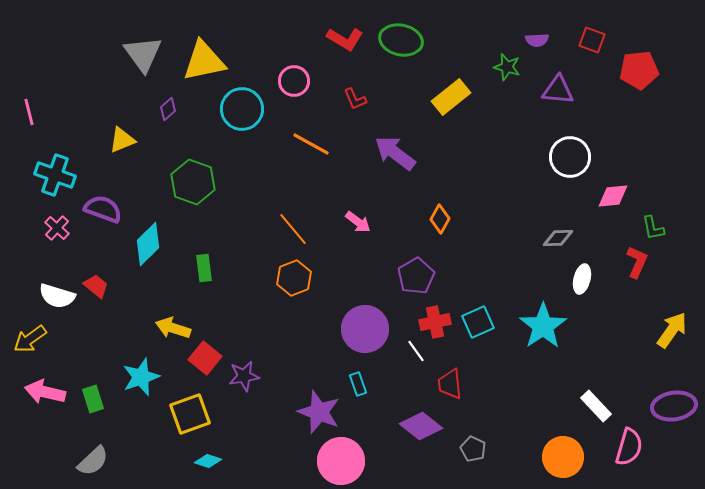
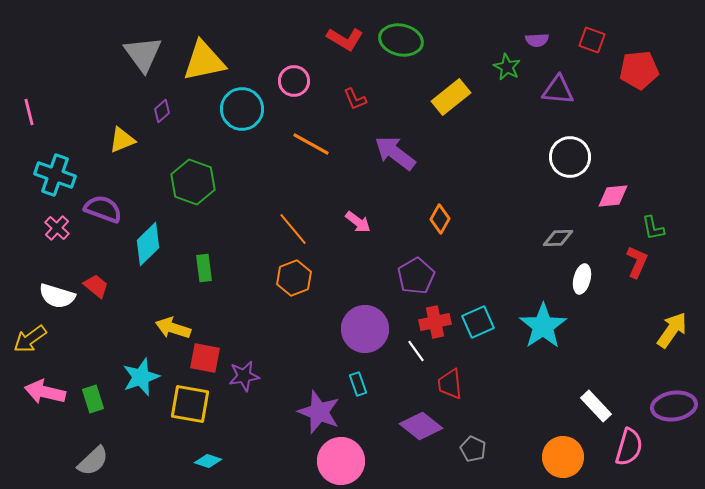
green star at (507, 67): rotated 12 degrees clockwise
purple diamond at (168, 109): moved 6 px left, 2 px down
red square at (205, 358): rotated 28 degrees counterclockwise
yellow square at (190, 414): moved 10 px up; rotated 30 degrees clockwise
